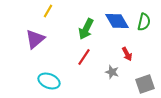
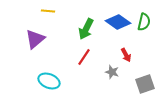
yellow line: rotated 64 degrees clockwise
blue diamond: moved 1 px right, 1 px down; rotated 25 degrees counterclockwise
red arrow: moved 1 px left, 1 px down
